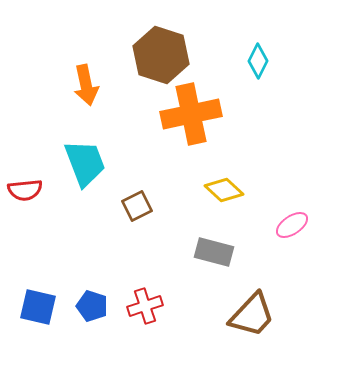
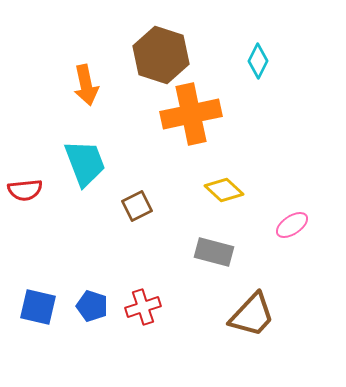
red cross: moved 2 px left, 1 px down
